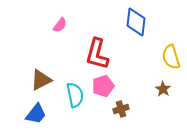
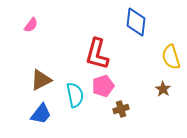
pink semicircle: moved 29 px left
blue trapezoid: moved 5 px right
